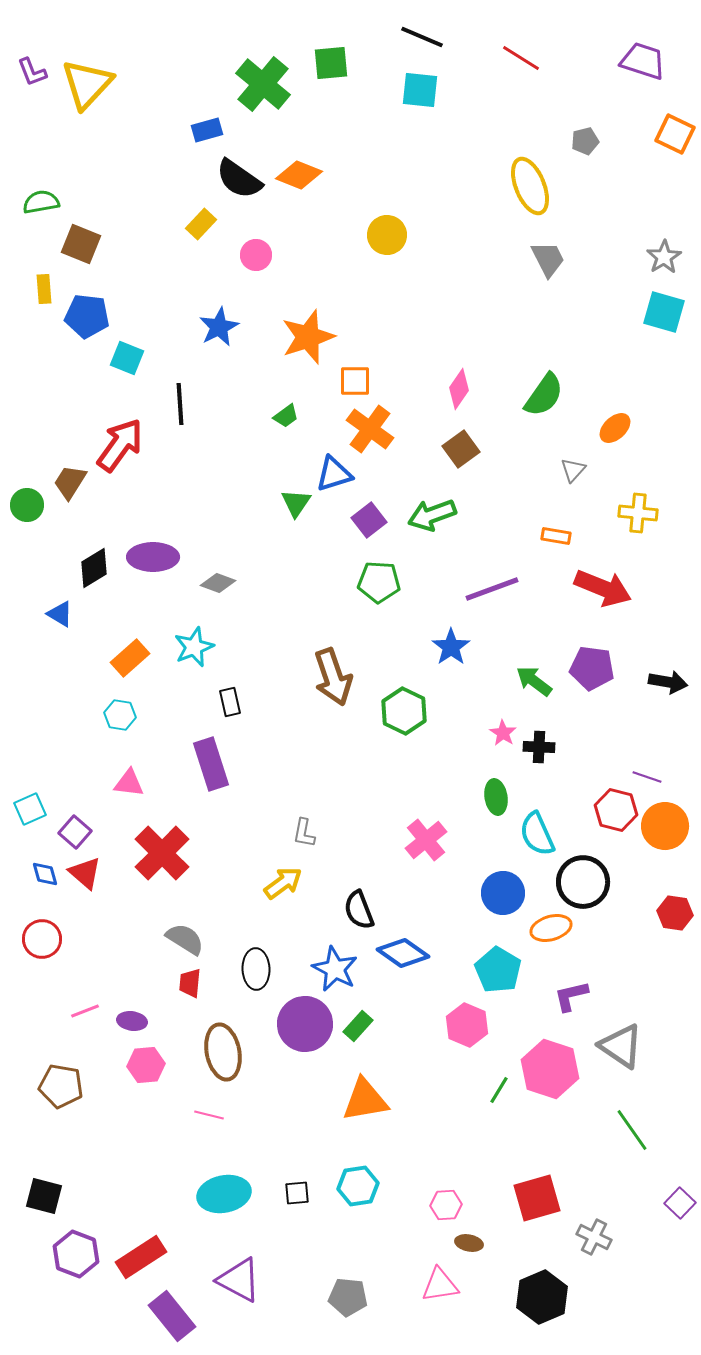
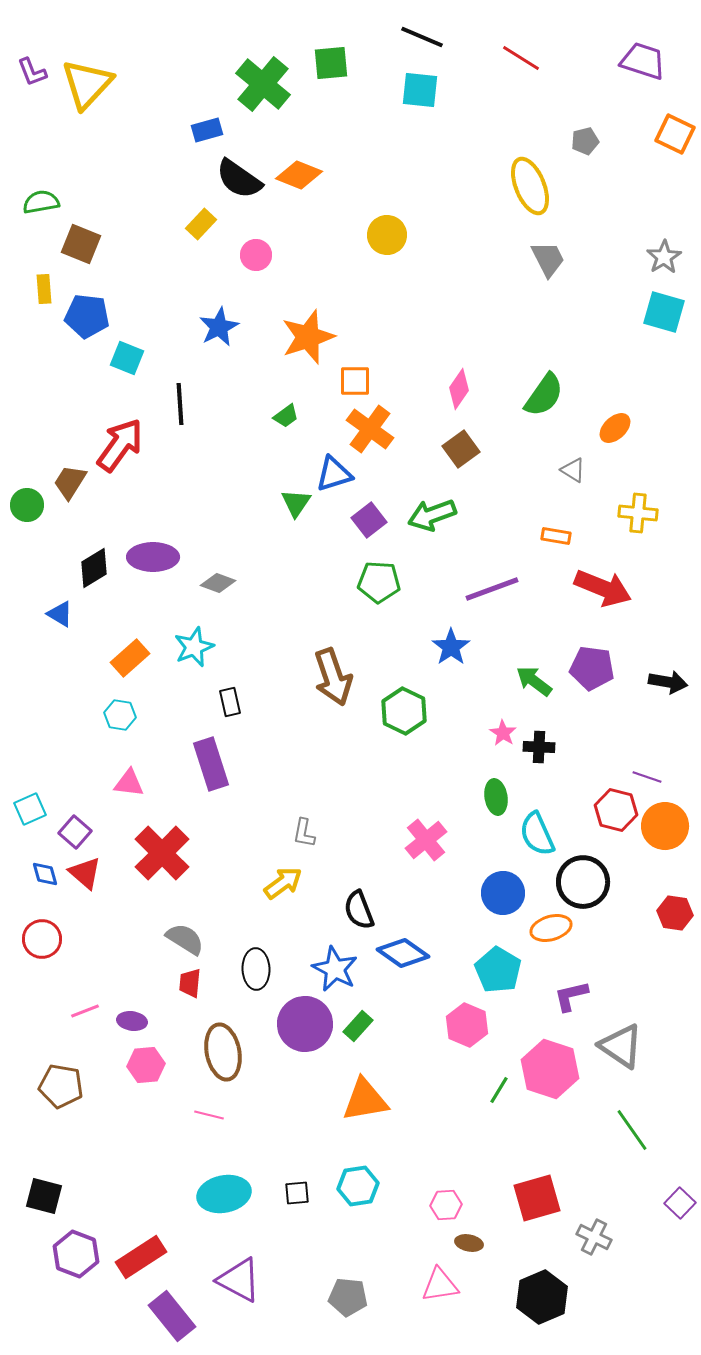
gray triangle at (573, 470): rotated 40 degrees counterclockwise
